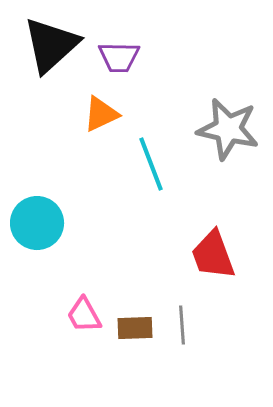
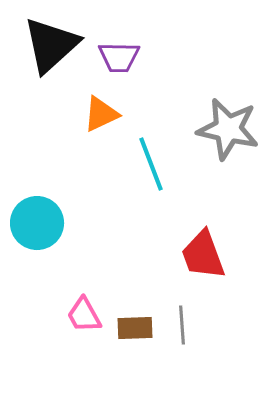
red trapezoid: moved 10 px left
